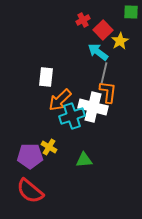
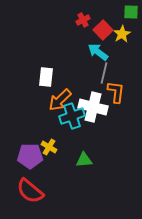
yellow star: moved 2 px right, 7 px up
orange L-shape: moved 8 px right
